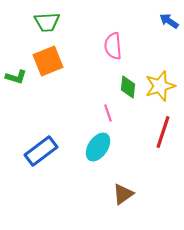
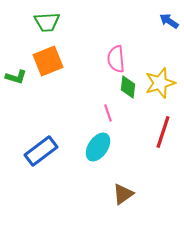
pink semicircle: moved 3 px right, 13 px down
yellow star: moved 3 px up
